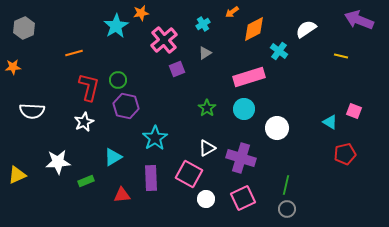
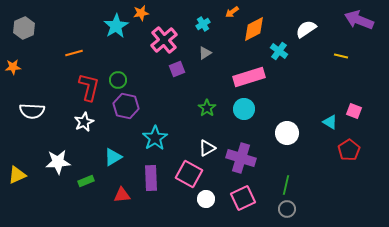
white circle at (277, 128): moved 10 px right, 5 px down
red pentagon at (345, 154): moved 4 px right, 4 px up; rotated 20 degrees counterclockwise
